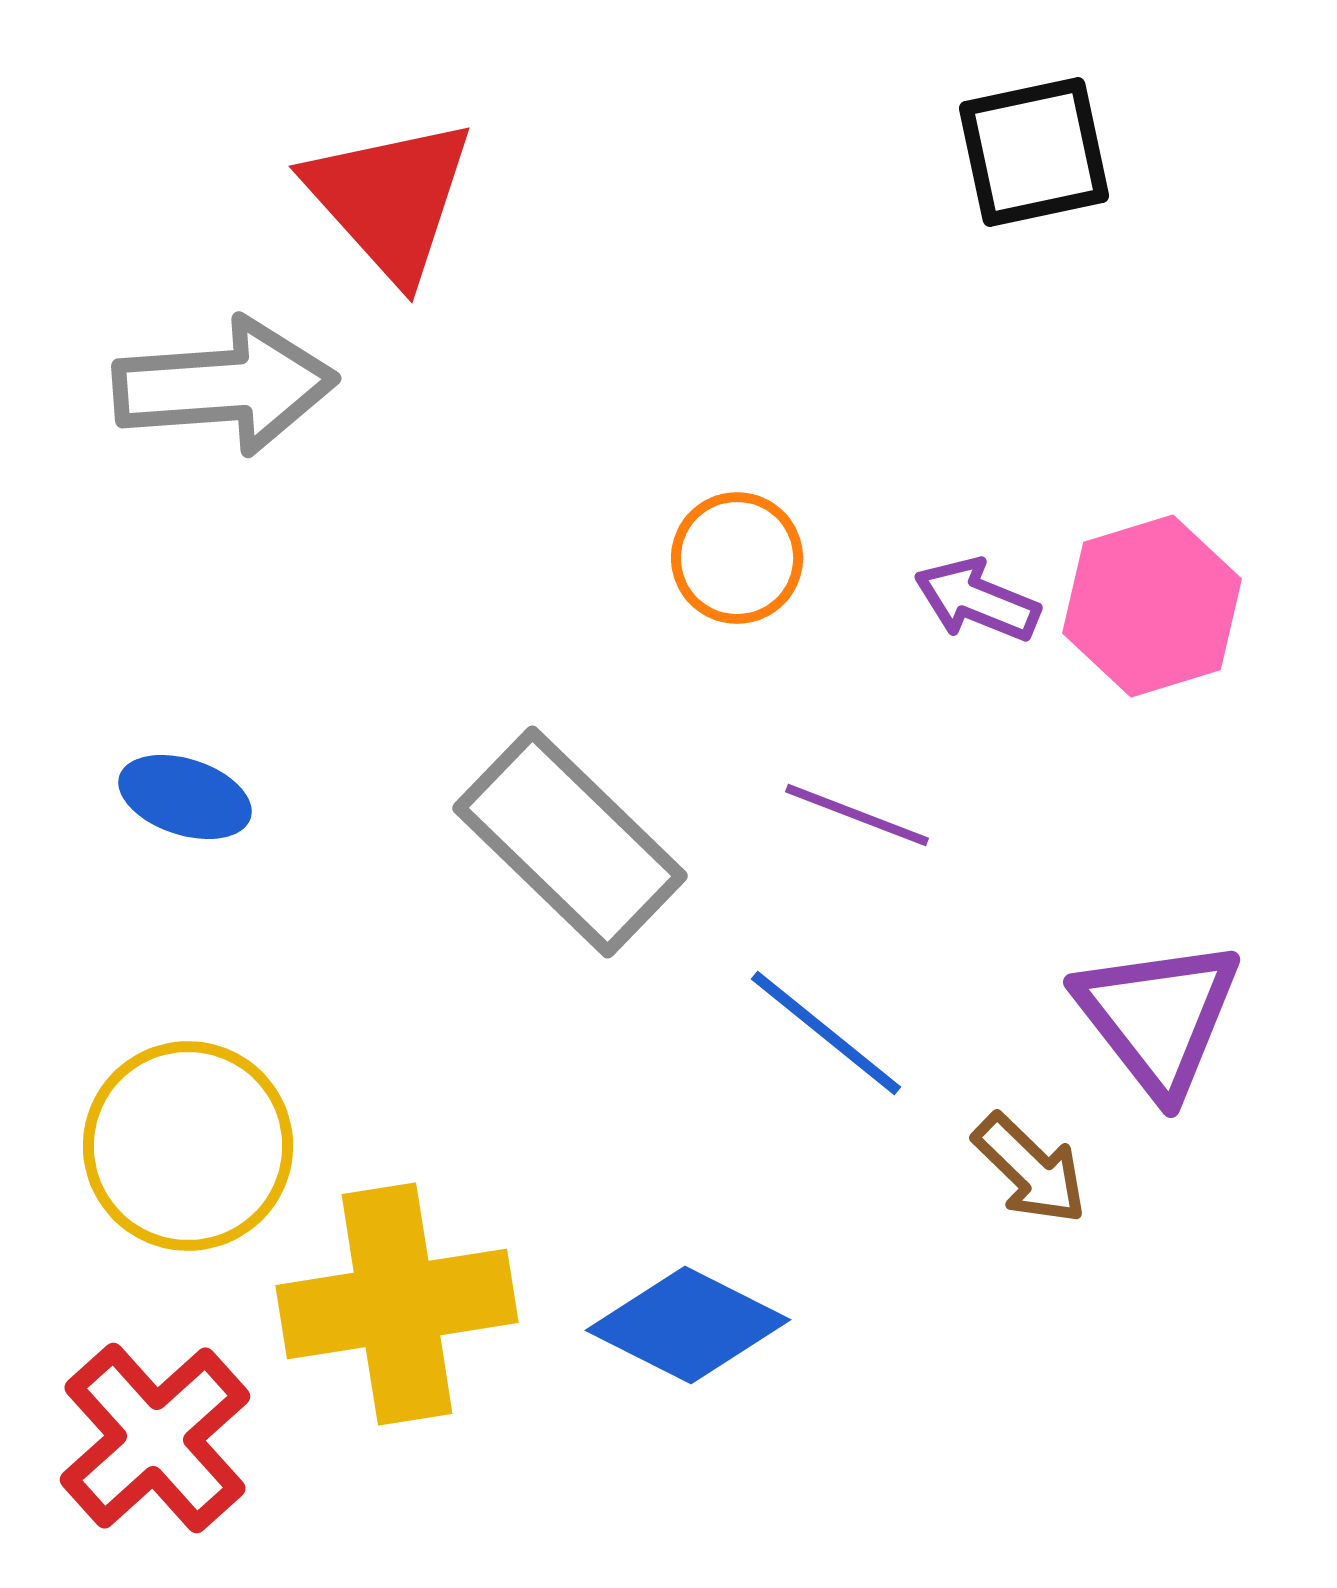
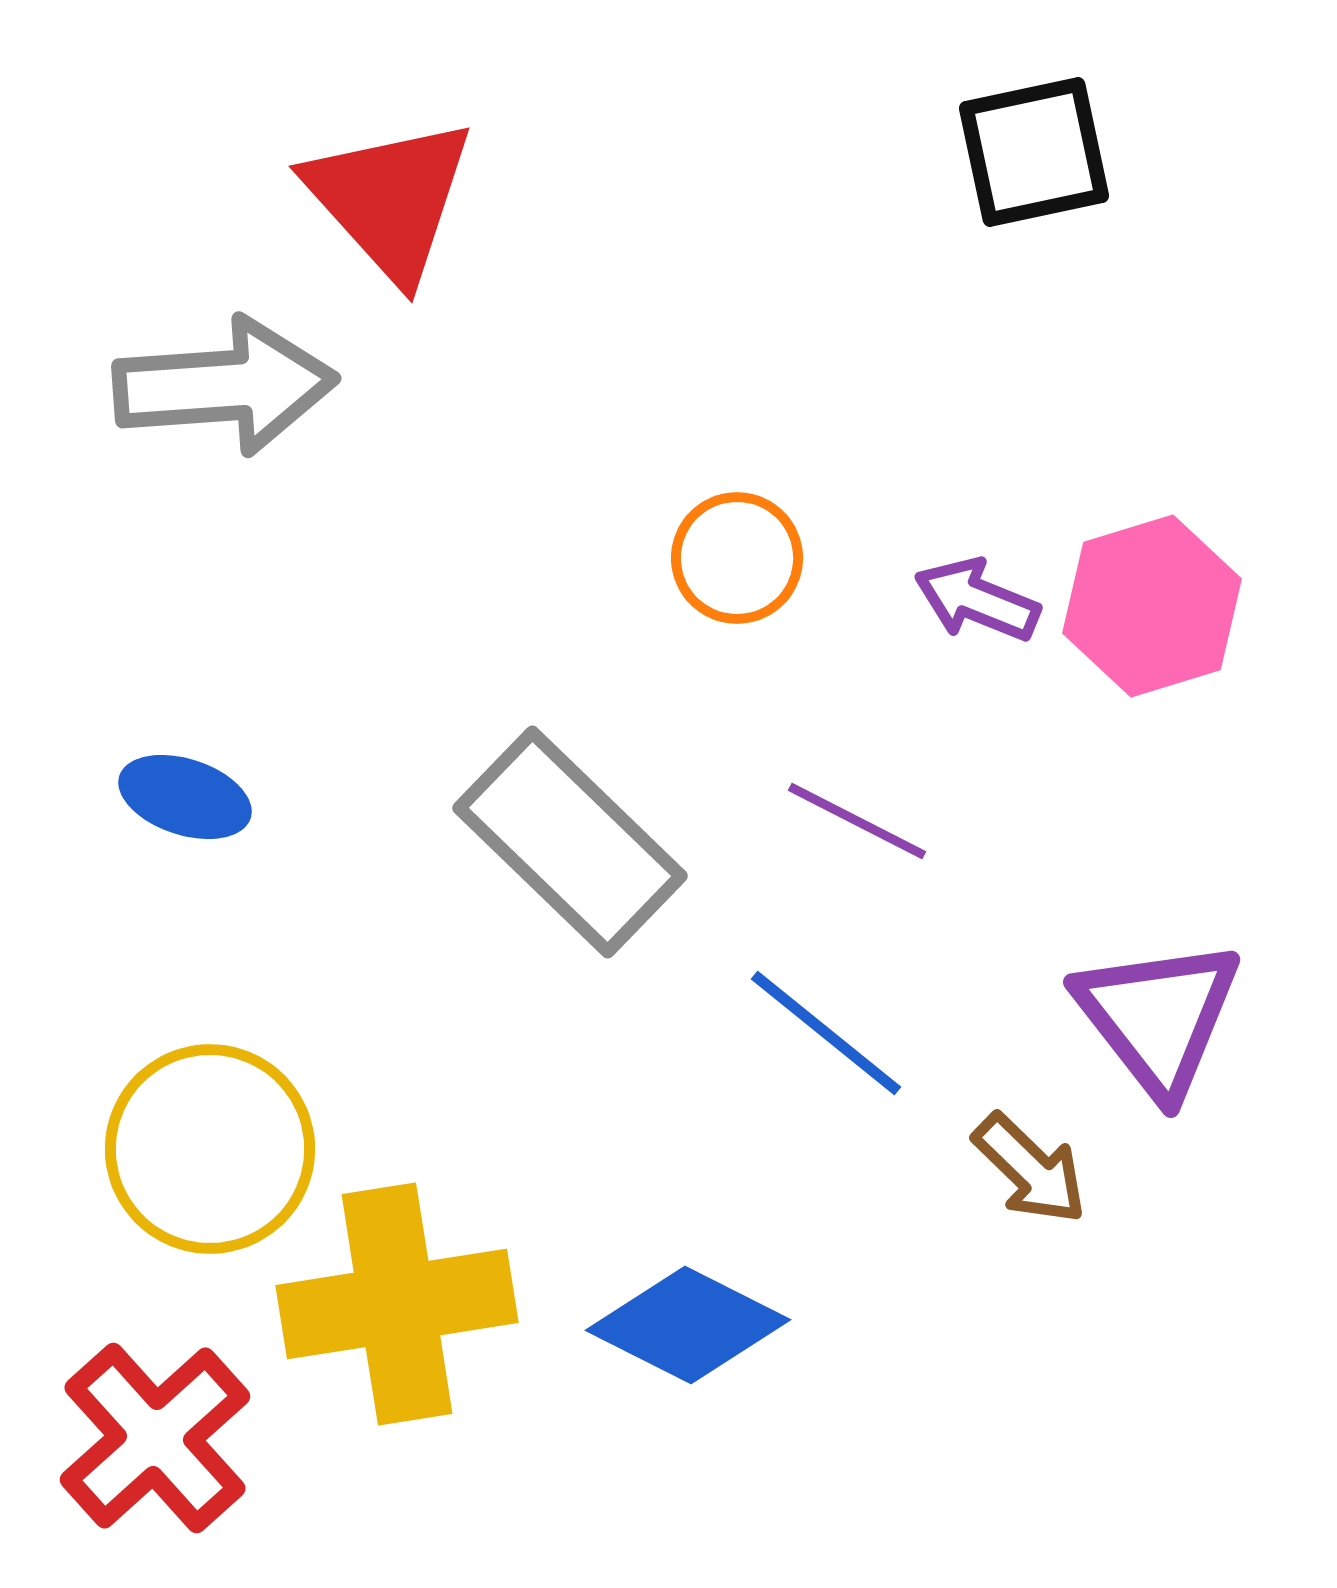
purple line: moved 6 px down; rotated 6 degrees clockwise
yellow circle: moved 22 px right, 3 px down
